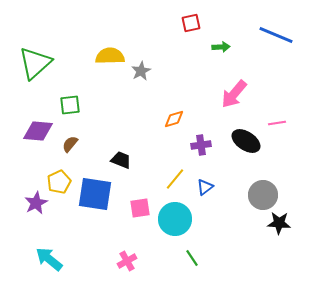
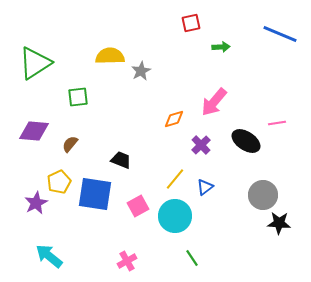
blue line: moved 4 px right, 1 px up
green triangle: rotated 9 degrees clockwise
pink arrow: moved 20 px left, 8 px down
green square: moved 8 px right, 8 px up
purple diamond: moved 4 px left
purple cross: rotated 36 degrees counterclockwise
pink square: moved 2 px left, 2 px up; rotated 20 degrees counterclockwise
cyan circle: moved 3 px up
cyan arrow: moved 3 px up
